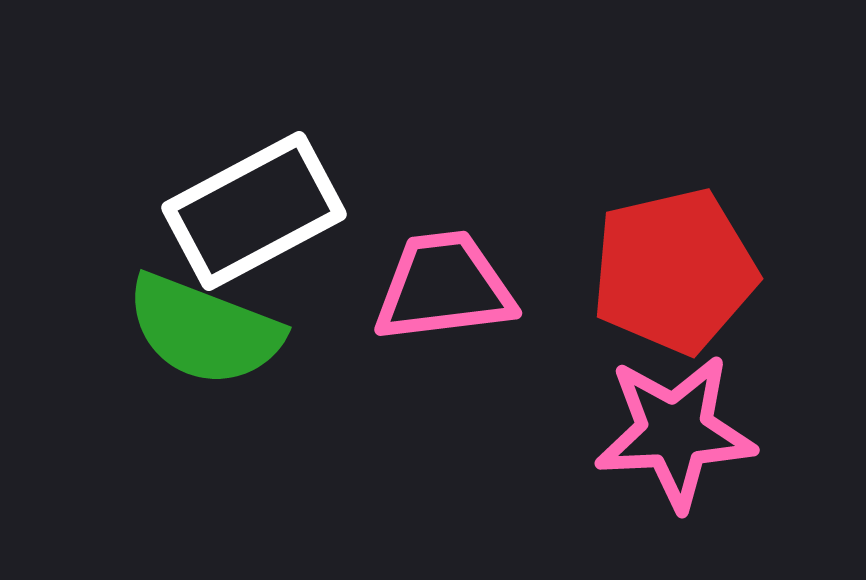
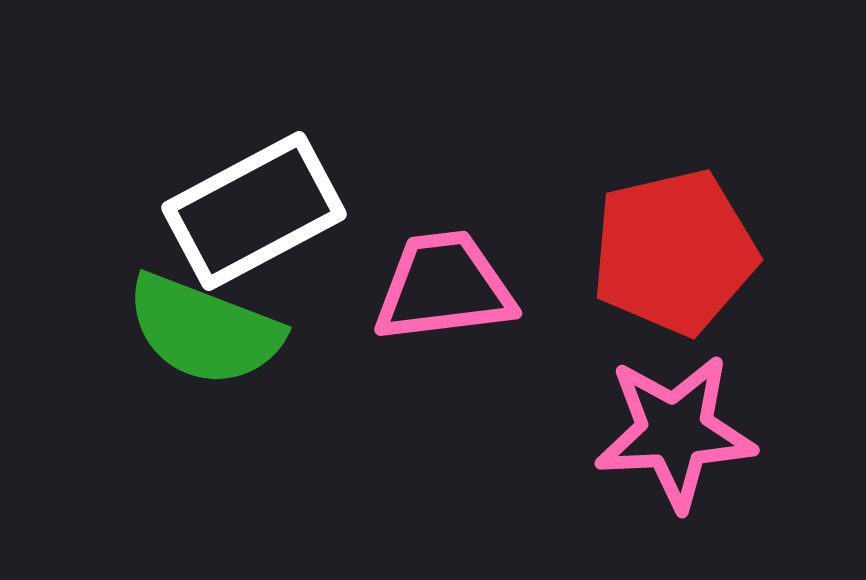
red pentagon: moved 19 px up
